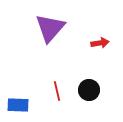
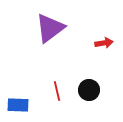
purple triangle: rotated 12 degrees clockwise
red arrow: moved 4 px right
